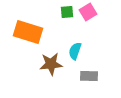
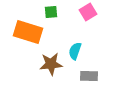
green square: moved 16 px left
